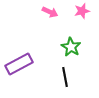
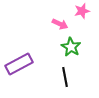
pink arrow: moved 10 px right, 12 px down
